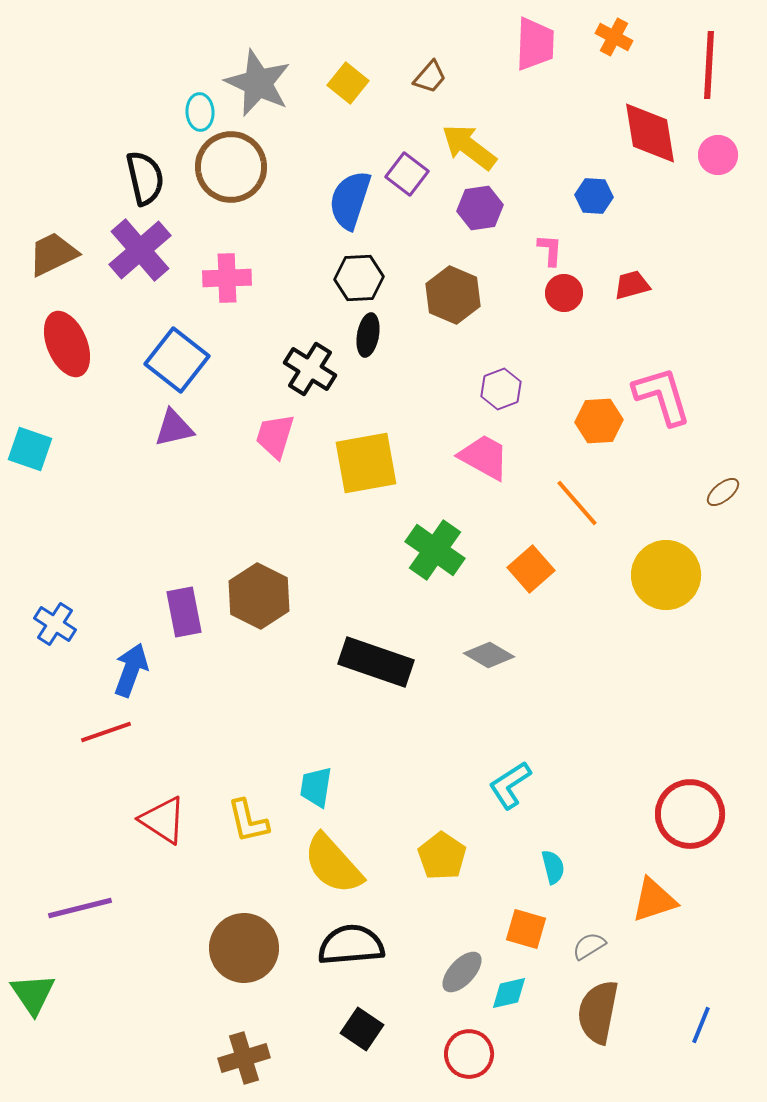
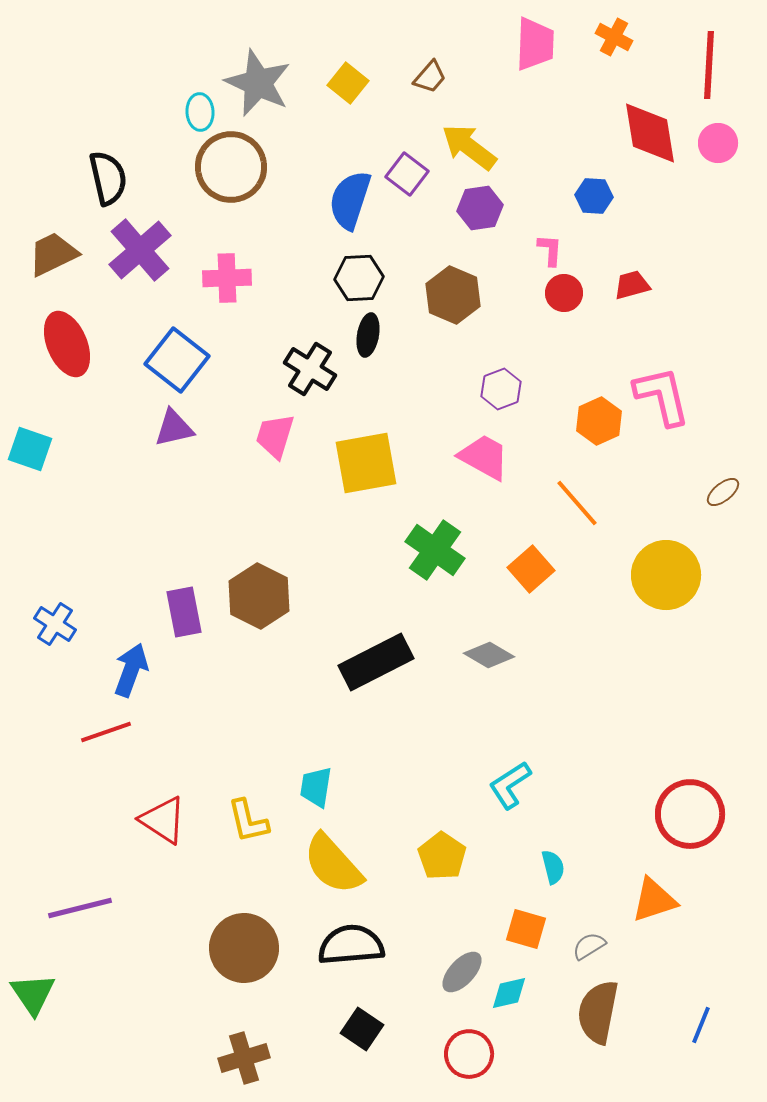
pink circle at (718, 155): moved 12 px up
black semicircle at (145, 178): moved 37 px left
pink L-shape at (662, 396): rotated 4 degrees clockwise
orange hexagon at (599, 421): rotated 21 degrees counterclockwise
black rectangle at (376, 662): rotated 46 degrees counterclockwise
